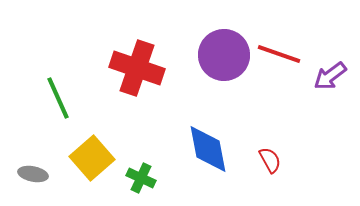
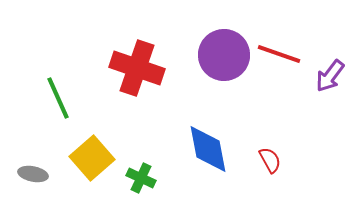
purple arrow: rotated 16 degrees counterclockwise
